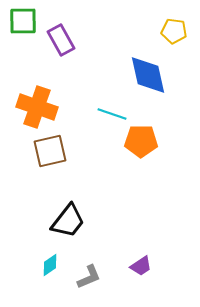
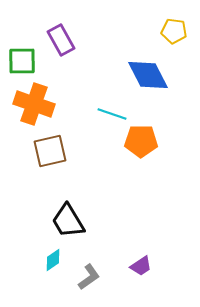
green square: moved 1 px left, 40 px down
blue diamond: rotated 15 degrees counterclockwise
orange cross: moved 3 px left, 3 px up
black trapezoid: rotated 111 degrees clockwise
cyan diamond: moved 3 px right, 5 px up
gray L-shape: rotated 12 degrees counterclockwise
